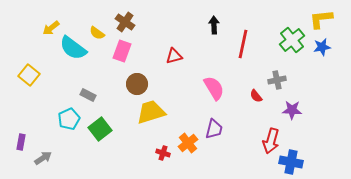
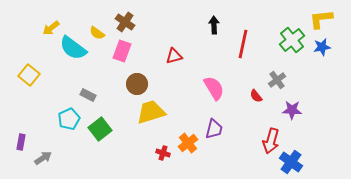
gray cross: rotated 24 degrees counterclockwise
blue cross: rotated 25 degrees clockwise
